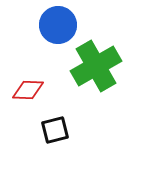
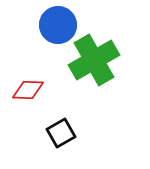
green cross: moved 2 px left, 6 px up
black square: moved 6 px right, 3 px down; rotated 16 degrees counterclockwise
